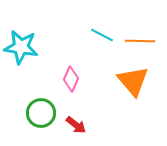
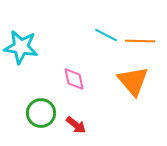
cyan line: moved 4 px right
pink diamond: moved 3 px right; rotated 35 degrees counterclockwise
